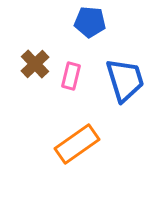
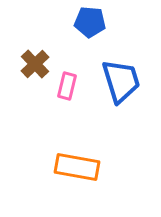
pink rectangle: moved 4 px left, 10 px down
blue trapezoid: moved 4 px left, 1 px down
orange rectangle: moved 23 px down; rotated 45 degrees clockwise
